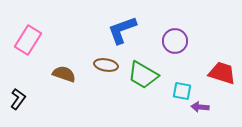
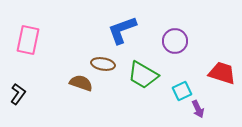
pink rectangle: rotated 20 degrees counterclockwise
brown ellipse: moved 3 px left, 1 px up
brown semicircle: moved 17 px right, 9 px down
cyan square: rotated 36 degrees counterclockwise
black L-shape: moved 5 px up
purple arrow: moved 2 px left, 2 px down; rotated 120 degrees counterclockwise
